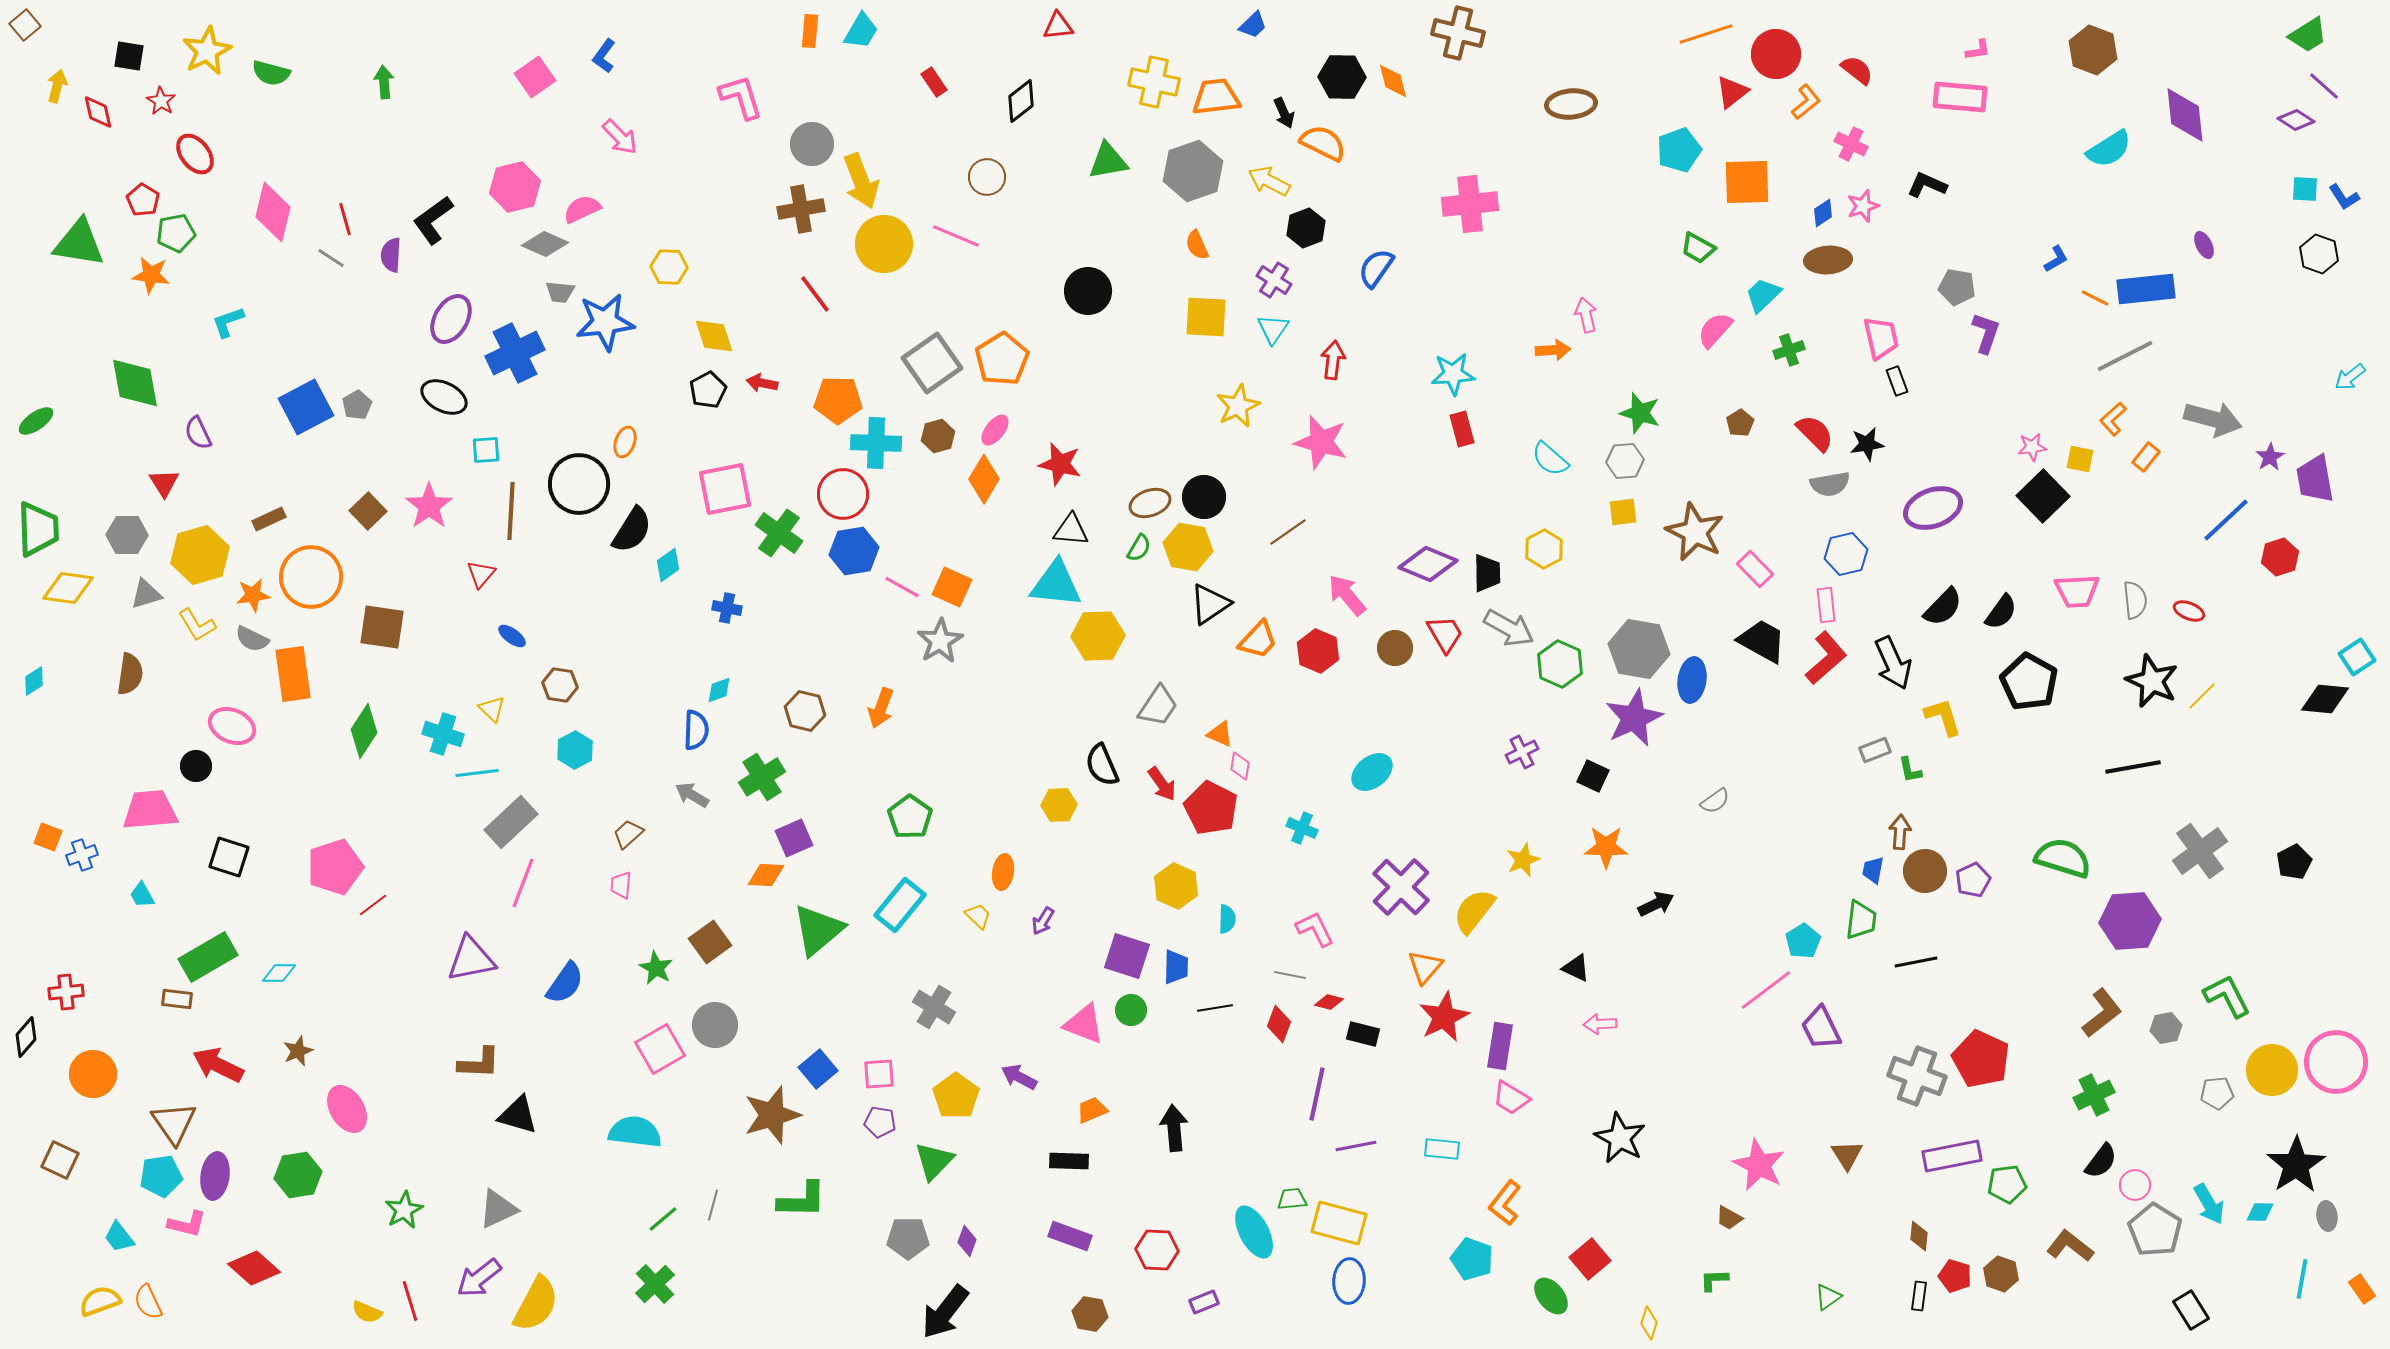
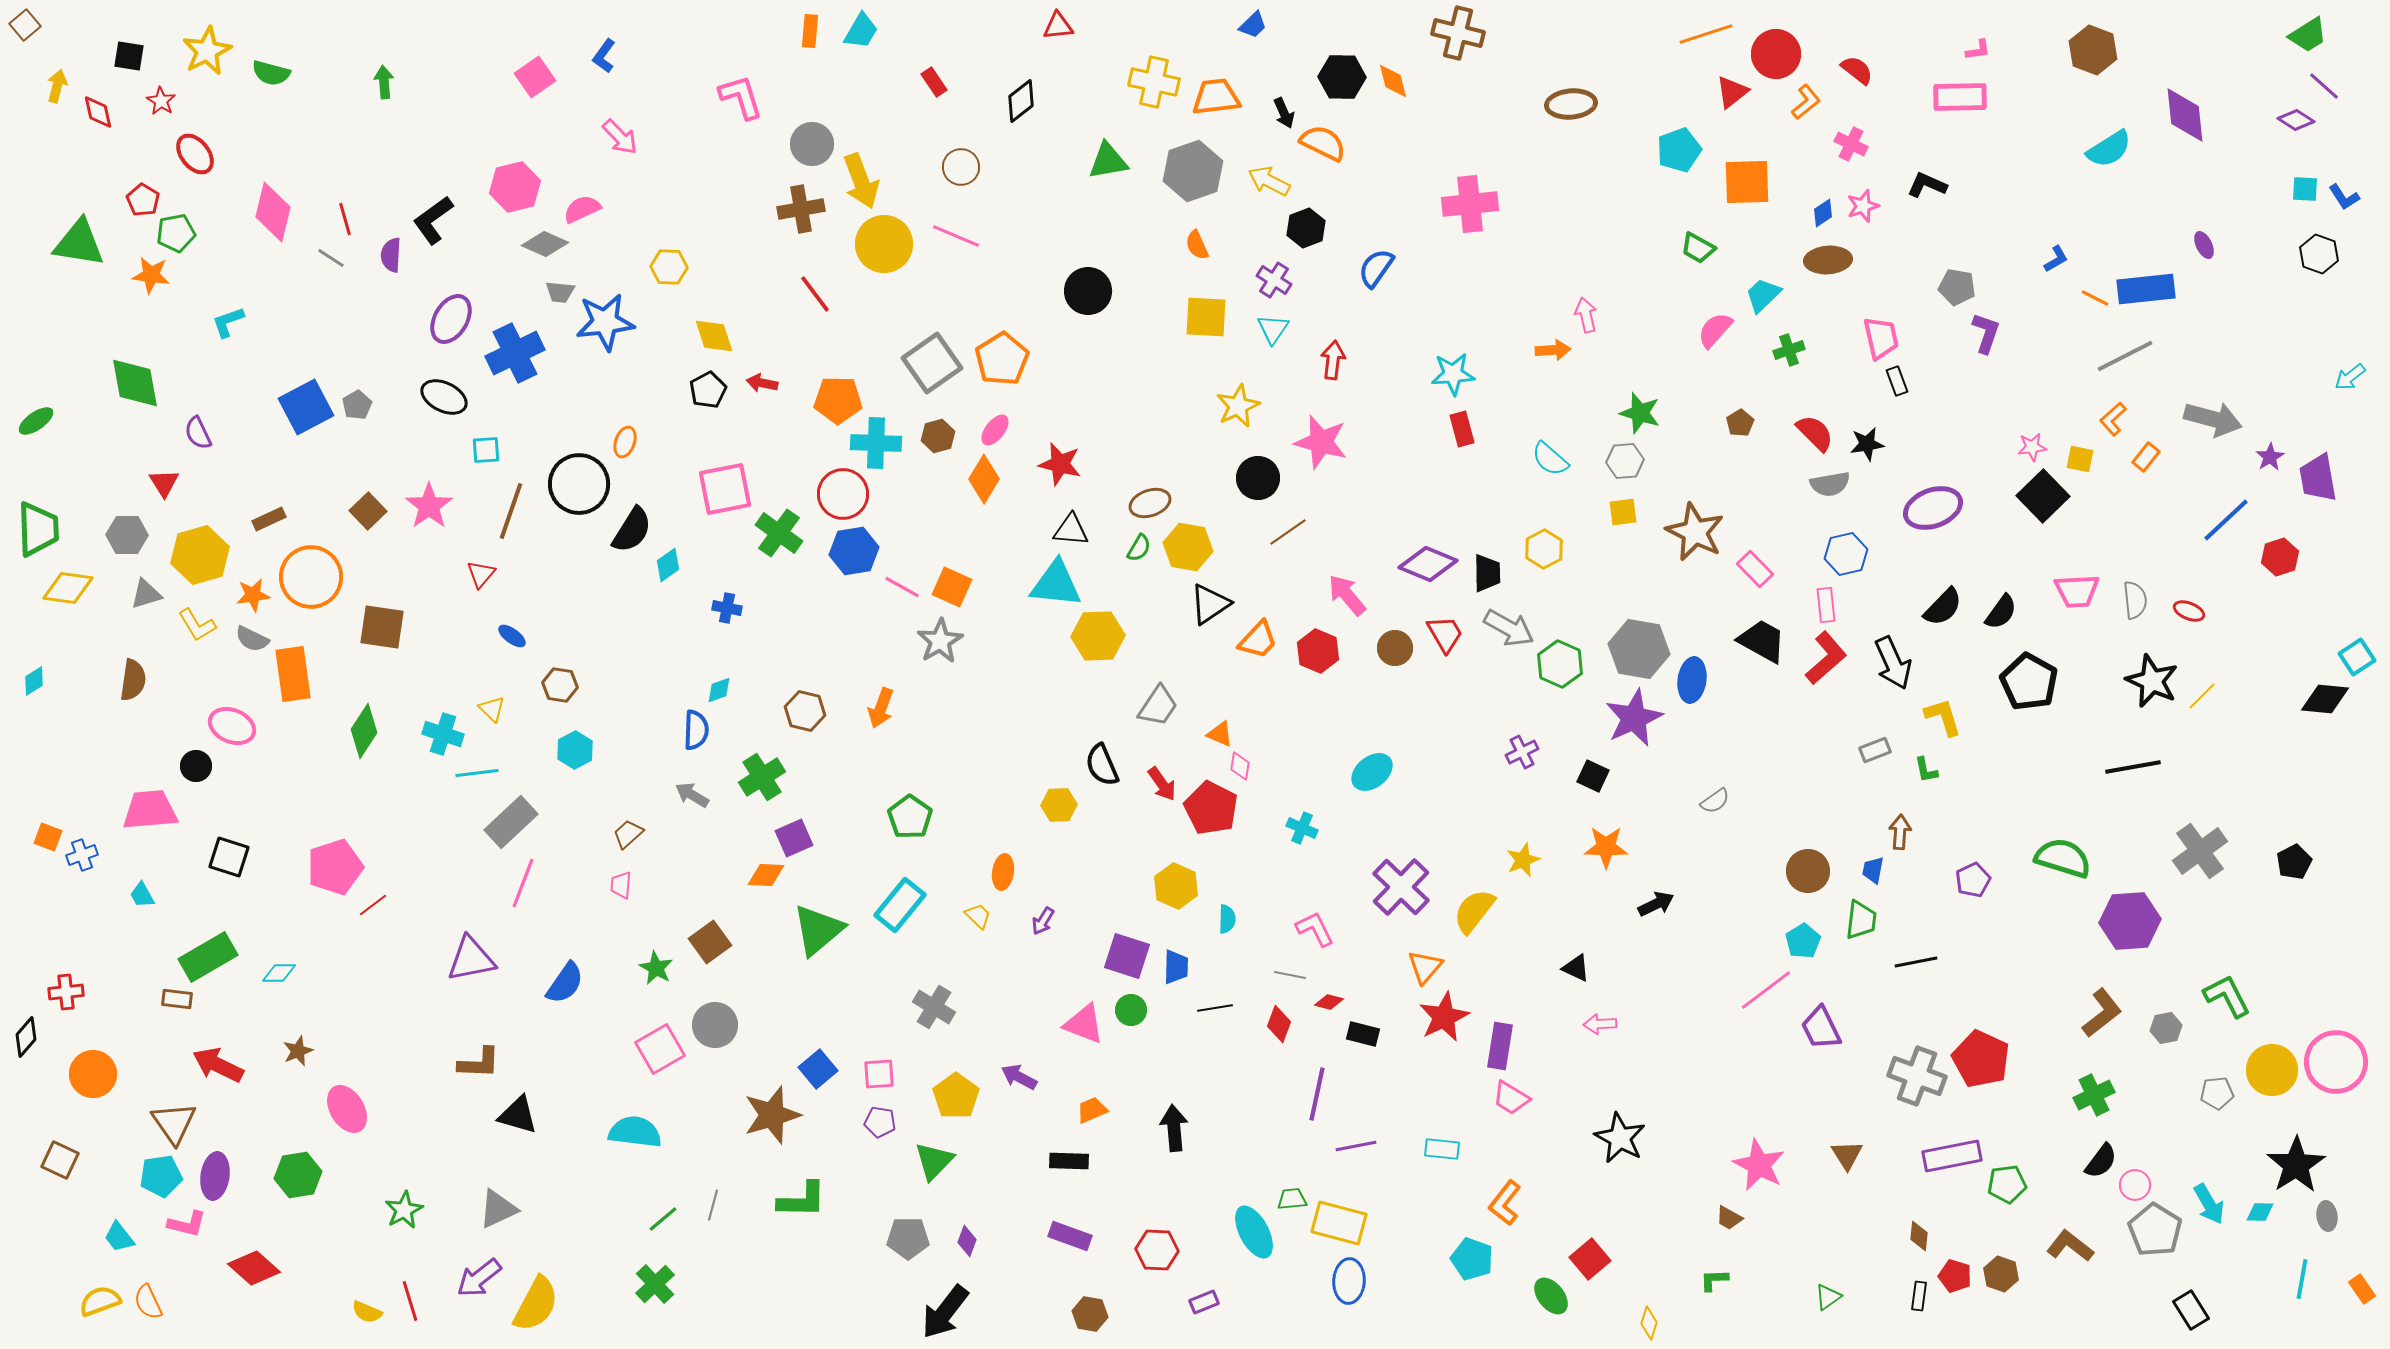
pink rectangle at (1960, 97): rotated 6 degrees counterclockwise
brown circle at (987, 177): moved 26 px left, 10 px up
purple trapezoid at (2315, 479): moved 3 px right, 1 px up
black circle at (1204, 497): moved 54 px right, 19 px up
brown line at (511, 511): rotated 16 degrees clockwise
brown semicircle at (130, 674): moved 3 px right, 6 px down
green L-shape at (1910, 770): moved 16 px right
brown circle at (1925, 871): moved 117 px left
